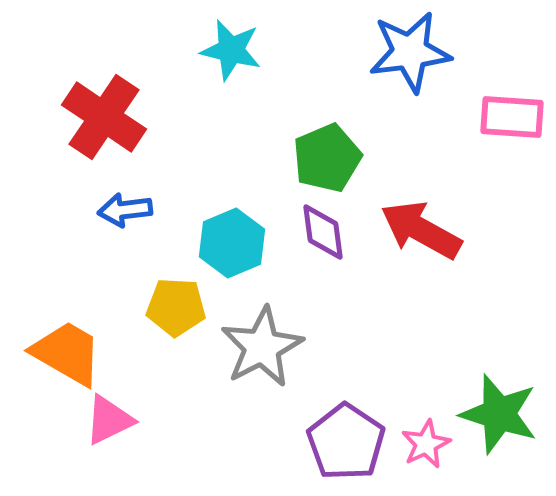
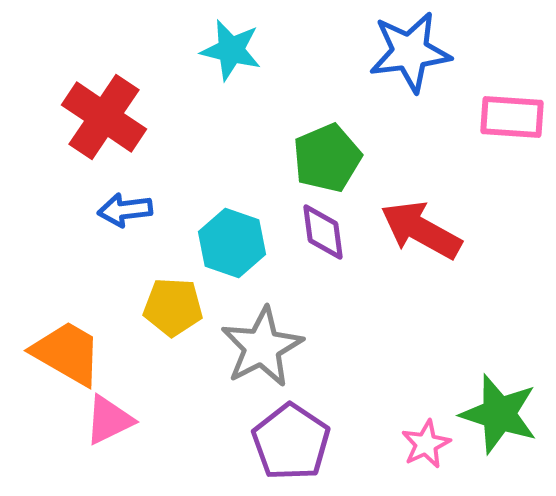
cyan hexagon: rotated 18 degrees counterclockwise
yellow pentagon: moved 3 px left
purple pentagon: moved 55 px left
